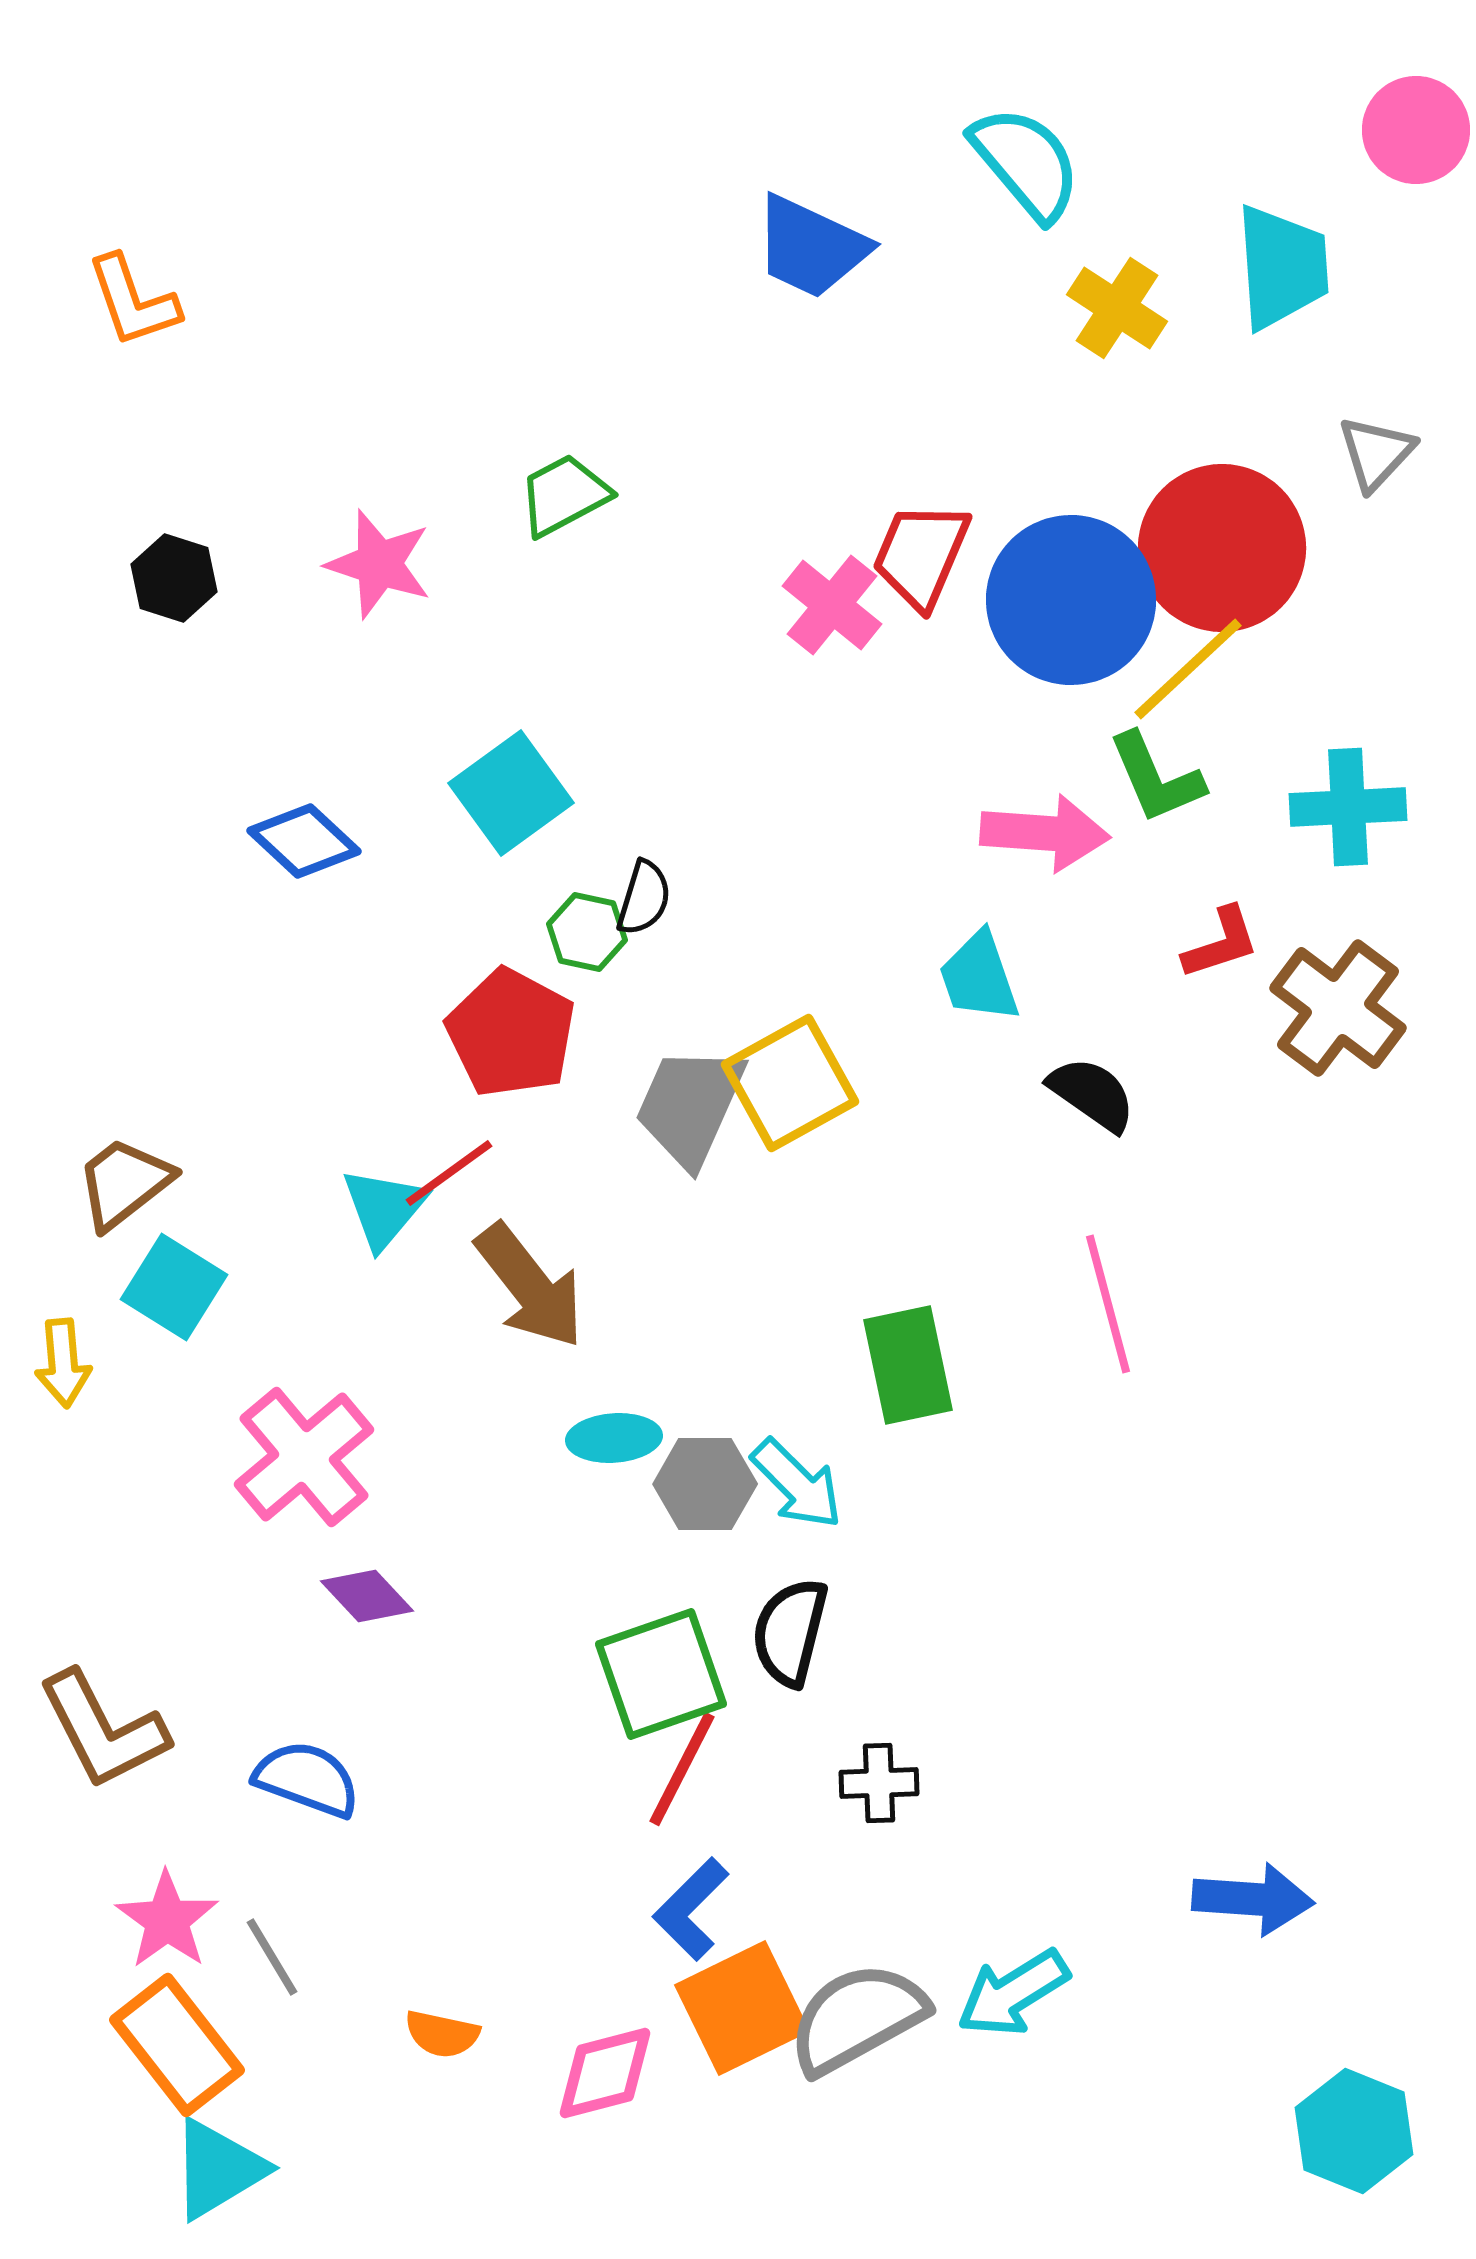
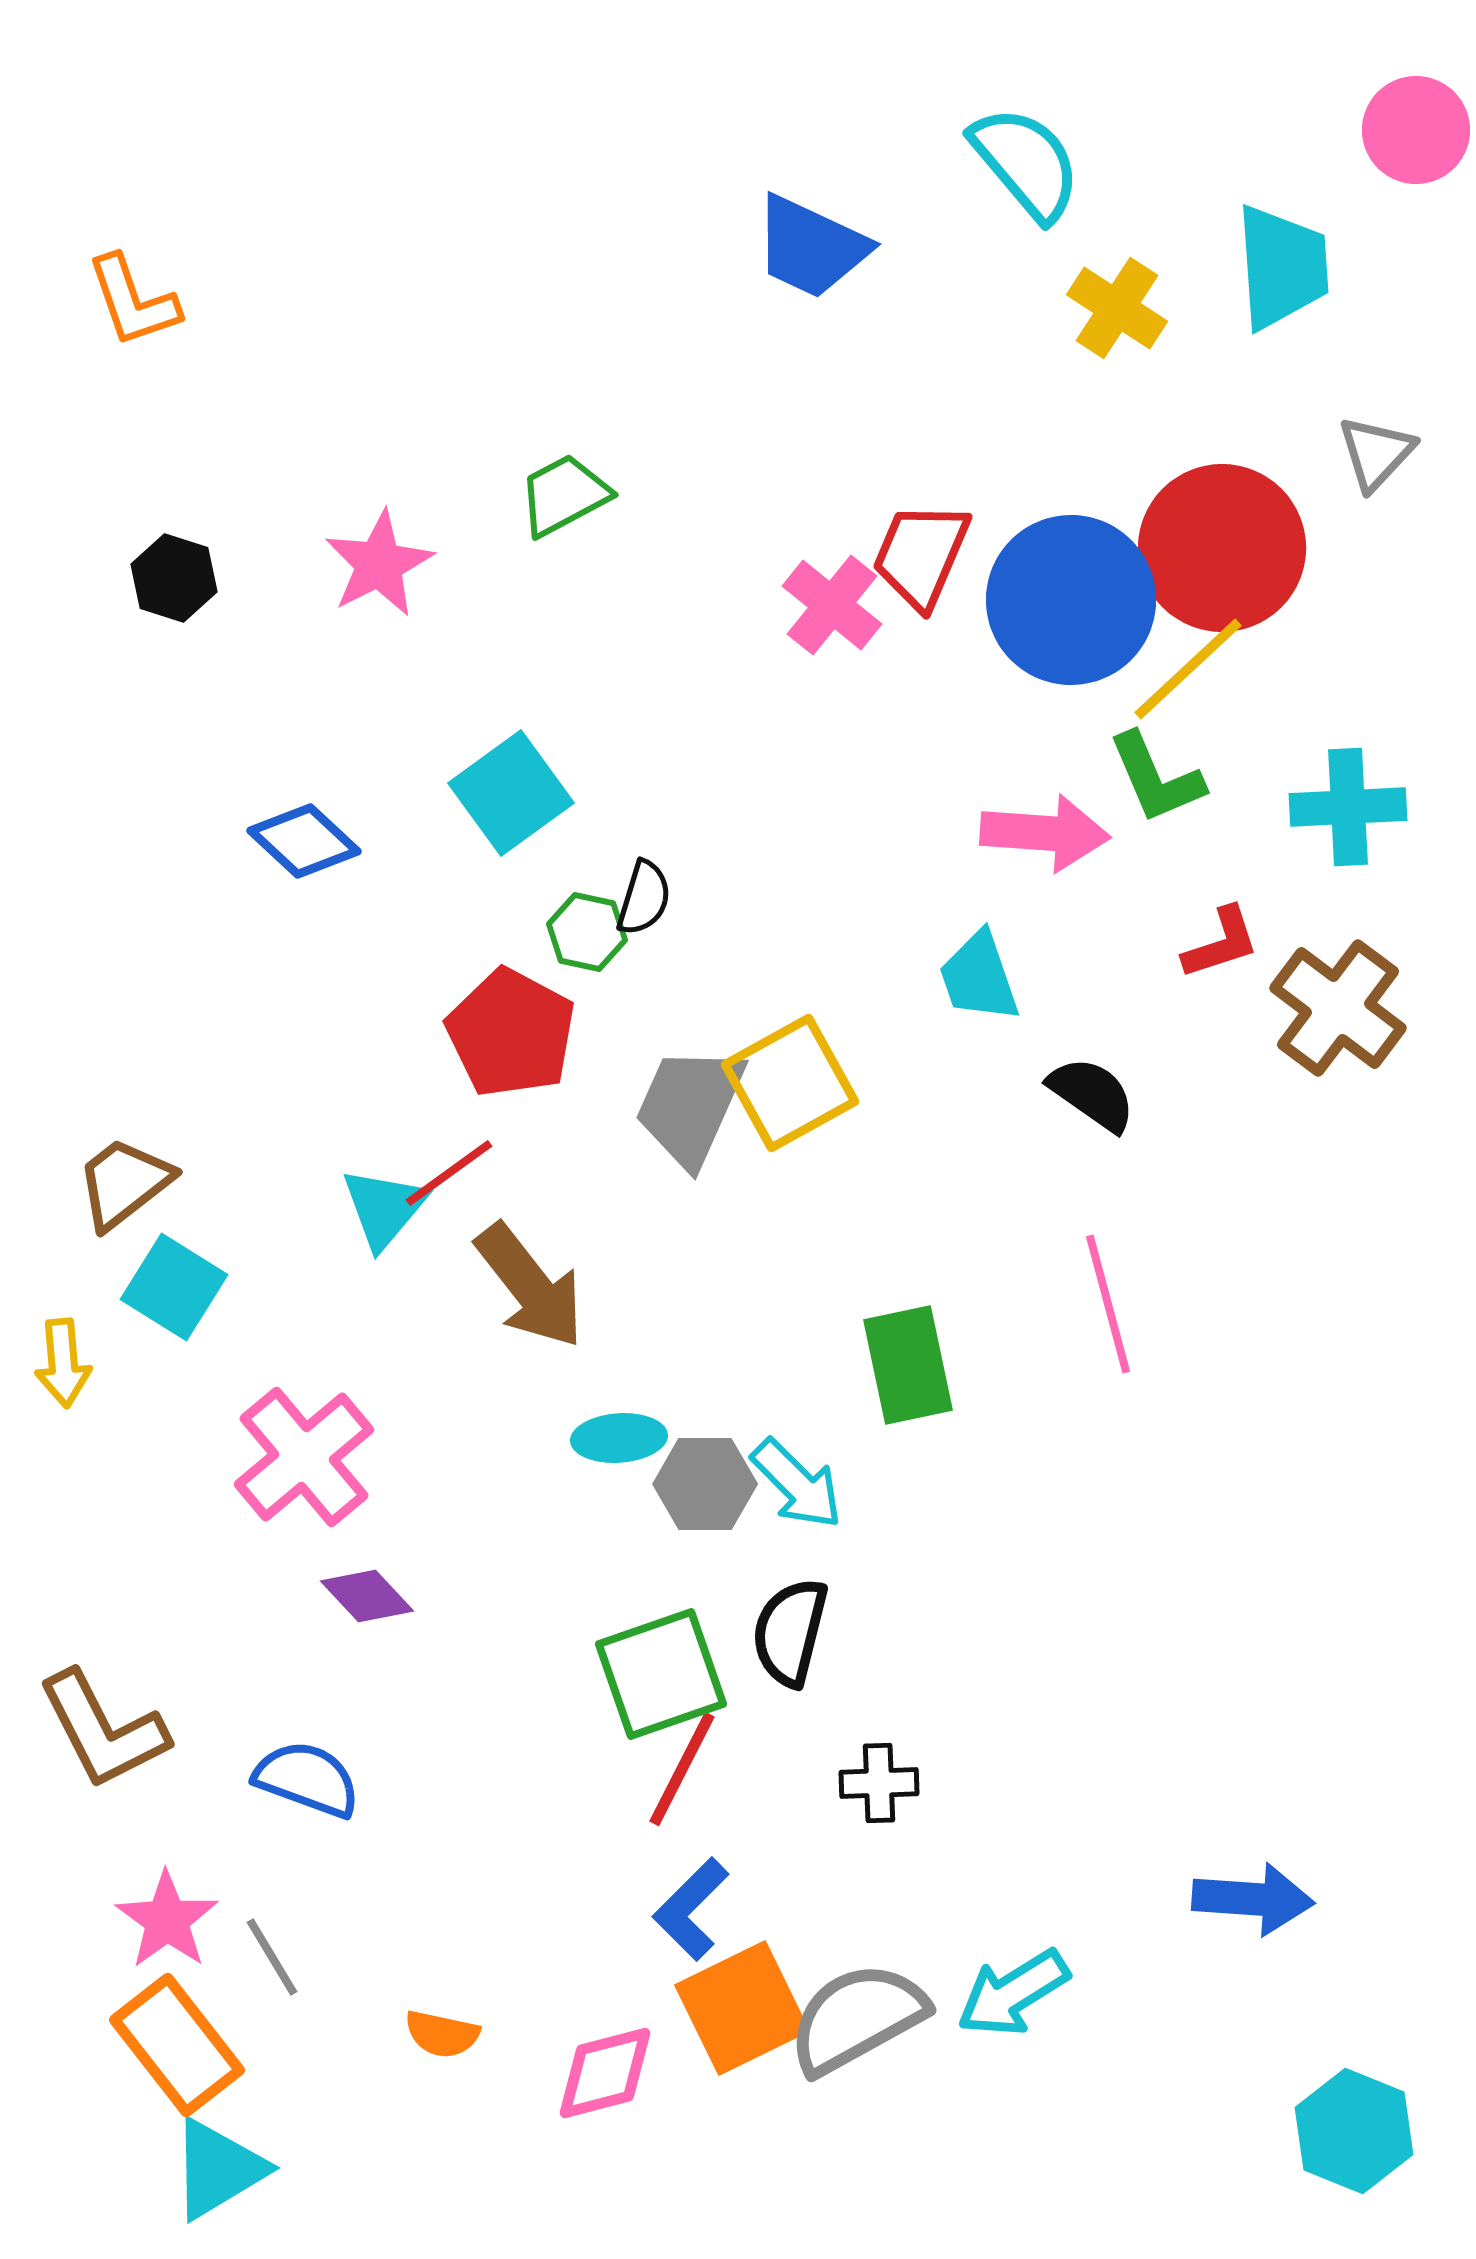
pink star at (379, 564): rotated 27 degrees clockwise
cyan ellipse at (614, 1438): moved 5 px right
